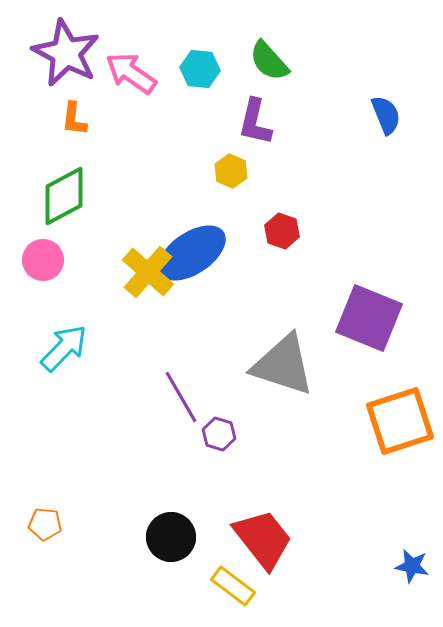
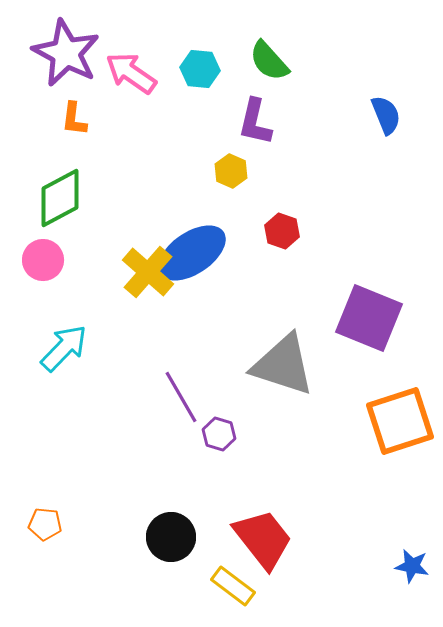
green diamond: moved 4 px left, 2 px down
